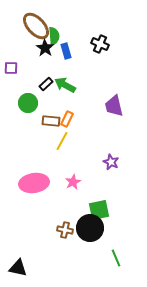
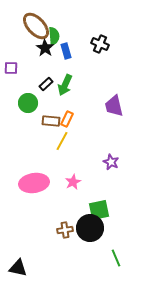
green arrow: rotated 95 degrees counterclockwise
brown cross: rotated 21 degrees counterclockwise
